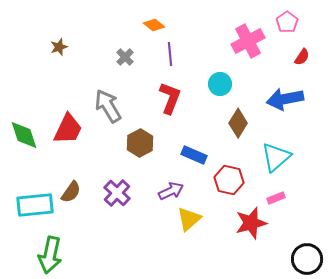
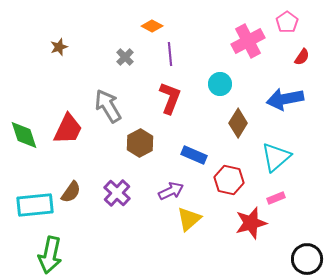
orange diamond: moved 2 px left, 1 px down; rotated 10 degrees counterclockwise
